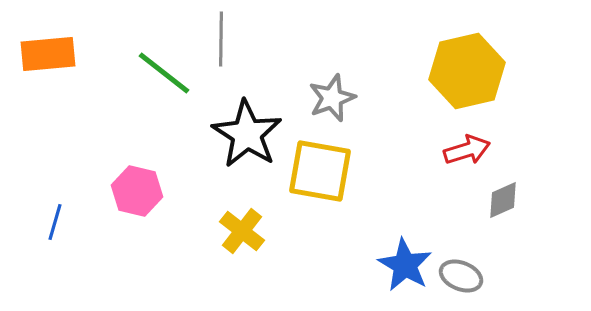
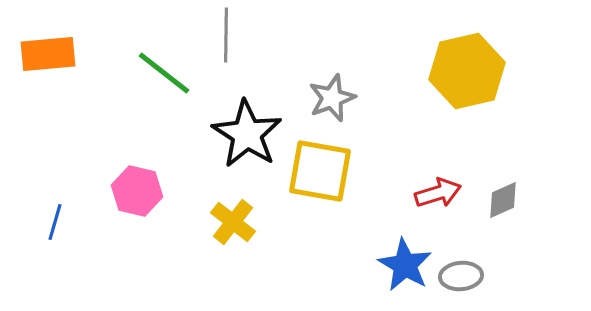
gray line: moved 5 px right, 4 px up
red arrow: moved 29 px left, 43 px down
yellow cross: moved 9 px left, 9 px up
gray ellipse: rotated 27 degrees counterclockwise
